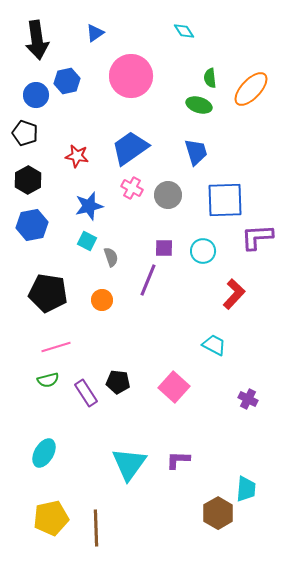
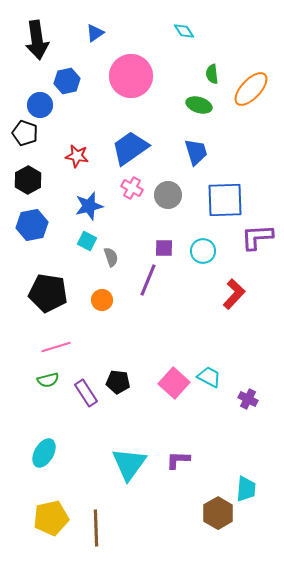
green semicircle at (210, 78): moved 2 px right, 4 px up
blue circle at (36, 95): moved 4 px right, 10 px down
cyan trapezoid at (214, 345): moved 5 px left, 32 px down
pink square at (174, 387): moved 4 px up
